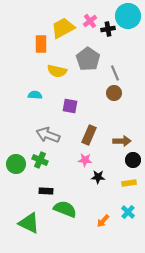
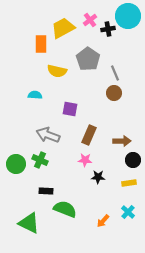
pink cross: moved 1 px up
purple square: moved 3 px down
